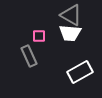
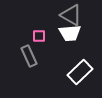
white trapezoid: rotated 10 degrees counterclockwise
white rectangle: rotated 15 degrees counterclockwise
